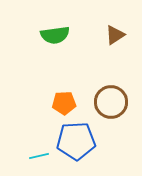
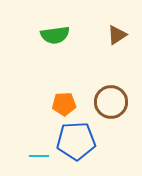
brown triangle: moved 2 px right
orange pentagon: moved 1 px down
cyan line: rotated 12 degrees clockwise
